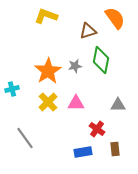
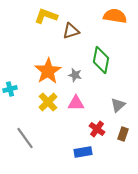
orange semicircle: moved 2 px up; rotated 45 degrees counterclockwise
brown triangle: moved 17 px left
gray star: moved 9 px down; rotated 24 degrees clockwise
cyan cross: moved 2 px left
gray triangle: rotated 42 degrees counterclockwise
brown rectangle: moved 8 px right, 15 px up; rotated 24 degrees clockwise
